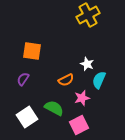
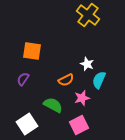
yellow cross: rotated 25 degrees counterclockwise
green semicircle: moved 1 px left, 3 px up
white square: moved 7 px down
